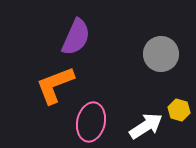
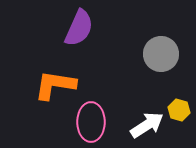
purple semicircle: moved 3 px right, 9 px up
orange L-shape: rotated 30 degrees clockwise
pink ellipse: rotated 12 degrees counterclockwise
white arrow: moved 1 px right, 1 px up
